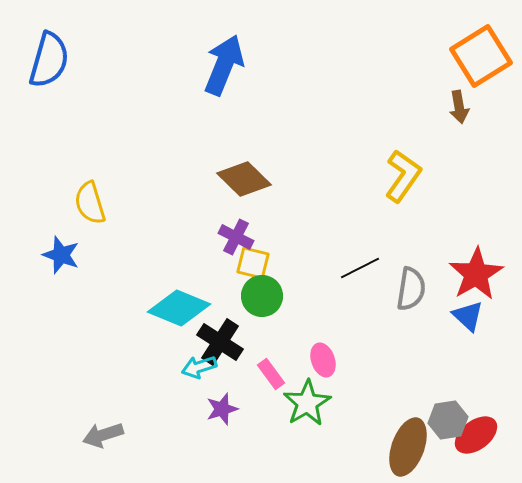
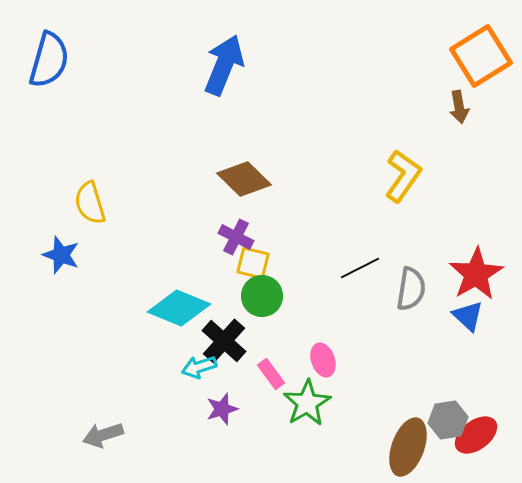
black cross: moved 4 px right, 1 px up; rotated 9 degrees clockwise
